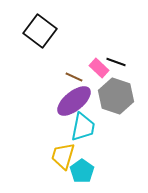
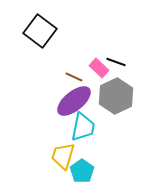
gray hexagon: rotated 16 degrees clockwise
